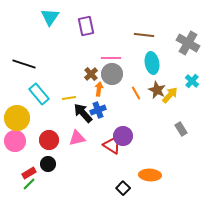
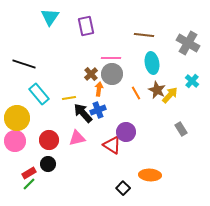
purple circle: moved 3 px right, 4 px up
